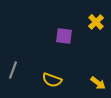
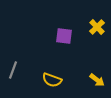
yellow cross: moved 1 px right, 5 px down
yellow arrow: moved 1 px left, 3 px up
